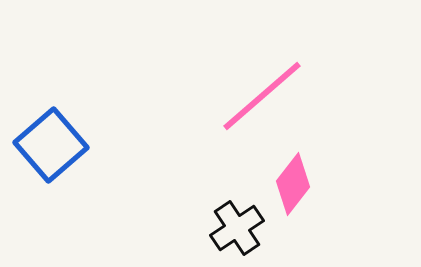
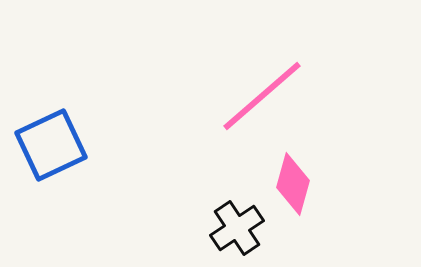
blue square: rotated 16 degrees clockwise
pink diamond: rotated 22 degrees counterclockwise
